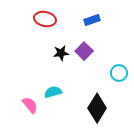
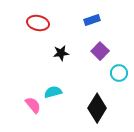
red ellipse: moved 7 px left, 4 px down
purple square: moved 16 px right
pink semicircle: moved 3 px right
